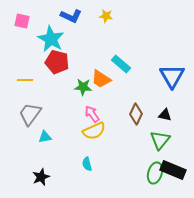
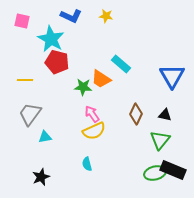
green ellipse: rotated 60 degrees clockwise
